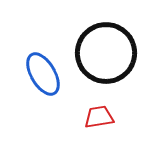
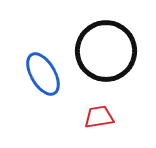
black circle: moved 2 px up
